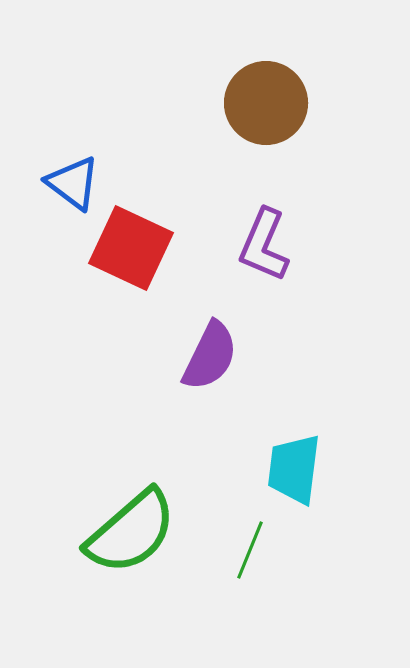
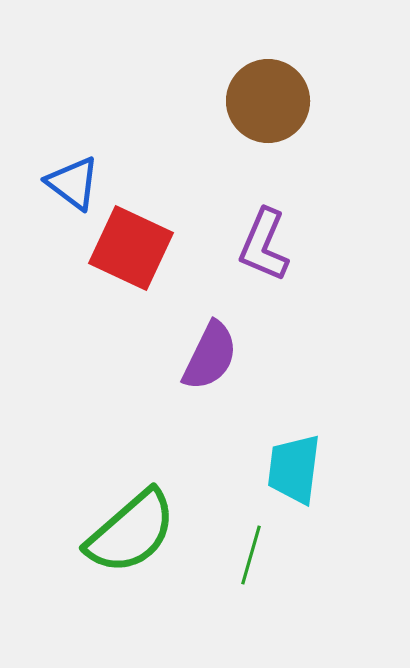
brown circle: moved 2 px right, 2 px up
green line: moved 1 px right, 5 px down; rotated 6 degrees counterclockwise
